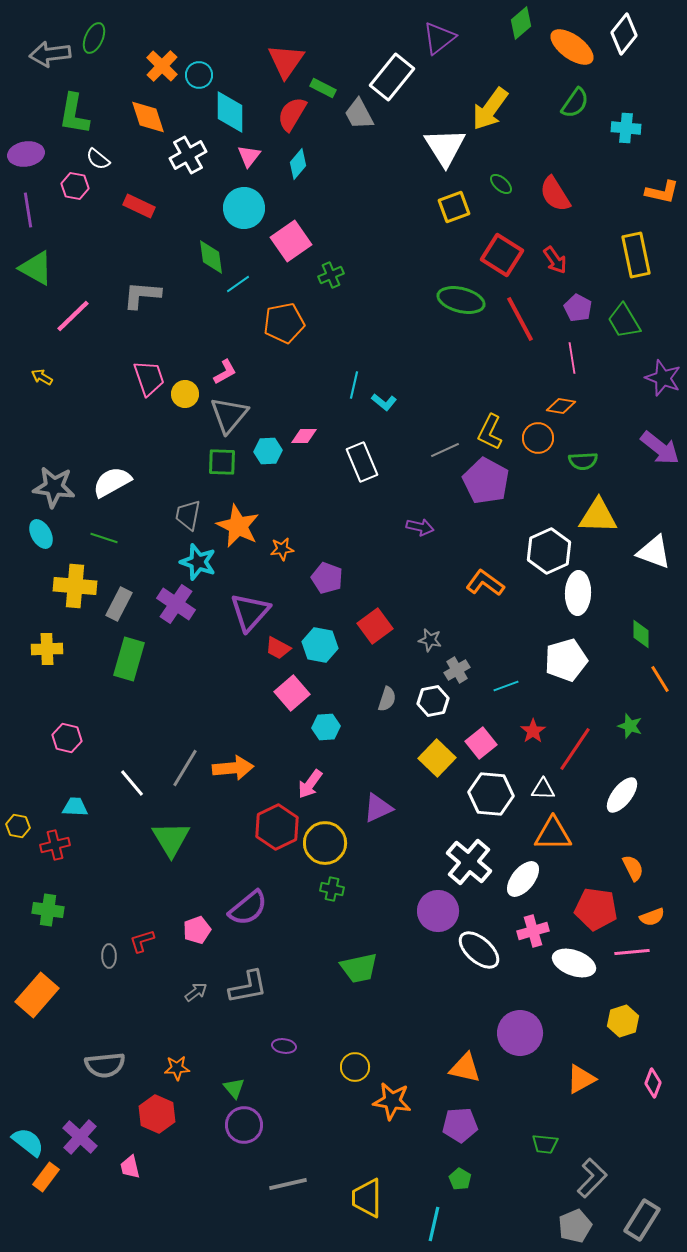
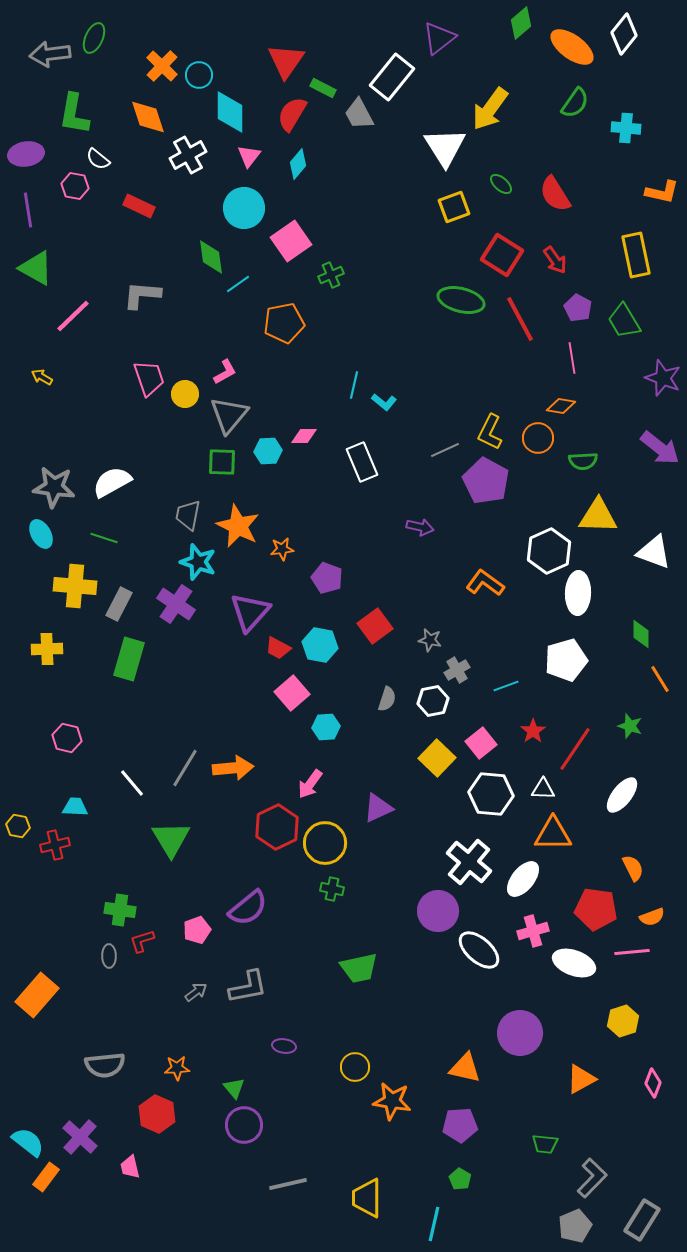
green cross at (48, 910): moved 72 px right
